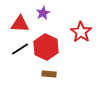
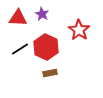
purple star: moved 1 px left, 1 px down; rotated 16 degrees counterclockwise
red triangle: moved 2 px left, 6 px up
red star: moved 2 px left, 2 px up
brown rectangle: moved 1 px right, 1 px up; rotated 16 degrees counterclockwise
